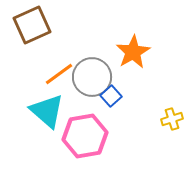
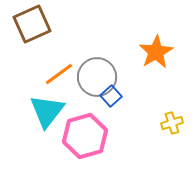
brown square: moved 1 px up
orange star: moved 23 px right
gray circle: moved 5 px right
cyan triangle: rotated 27 degrees clockwise
yellow cross: moved 4 px down
pink hexagon: rotated 6 degrees counterclockwise
